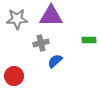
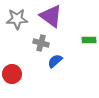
purple triangle: rotated 35 degrees clockwise
gray cross: rotated 28 degrees clockwise
red circle: moved 2 px left, 2 px up
